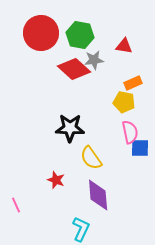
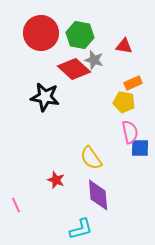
gray star: rotated 24 degrees clockwise
black star: moved 25 px left, 31 px up; rotated 8 degrees clockwise
cyan L-shape: rotated 50 degrees clockwise
